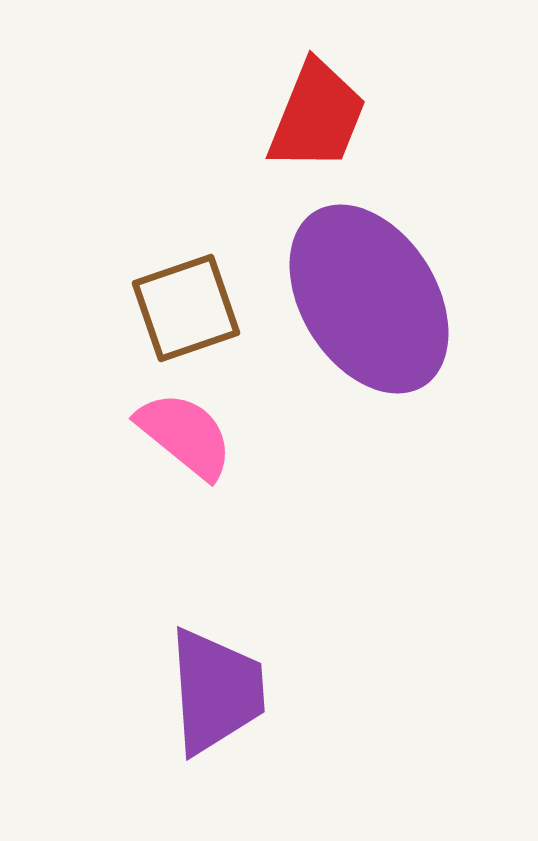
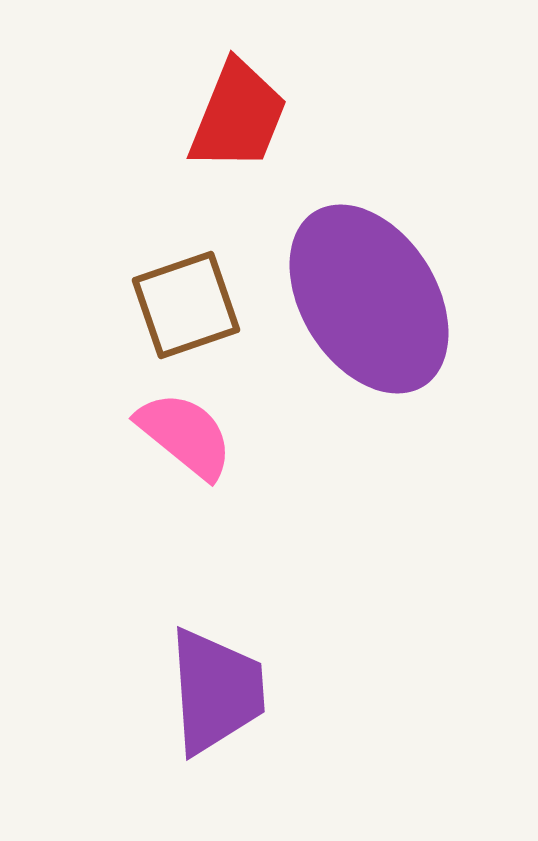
red trapezoid: moved 79 px left
brown square: moved 3 px up
